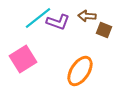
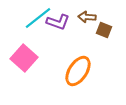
brown arrow: moved 1 px down
pink square: moved 1 px right, 1 px up; rotated 16 degrees counterclockwise
orange ellipse: moved 2 px left
